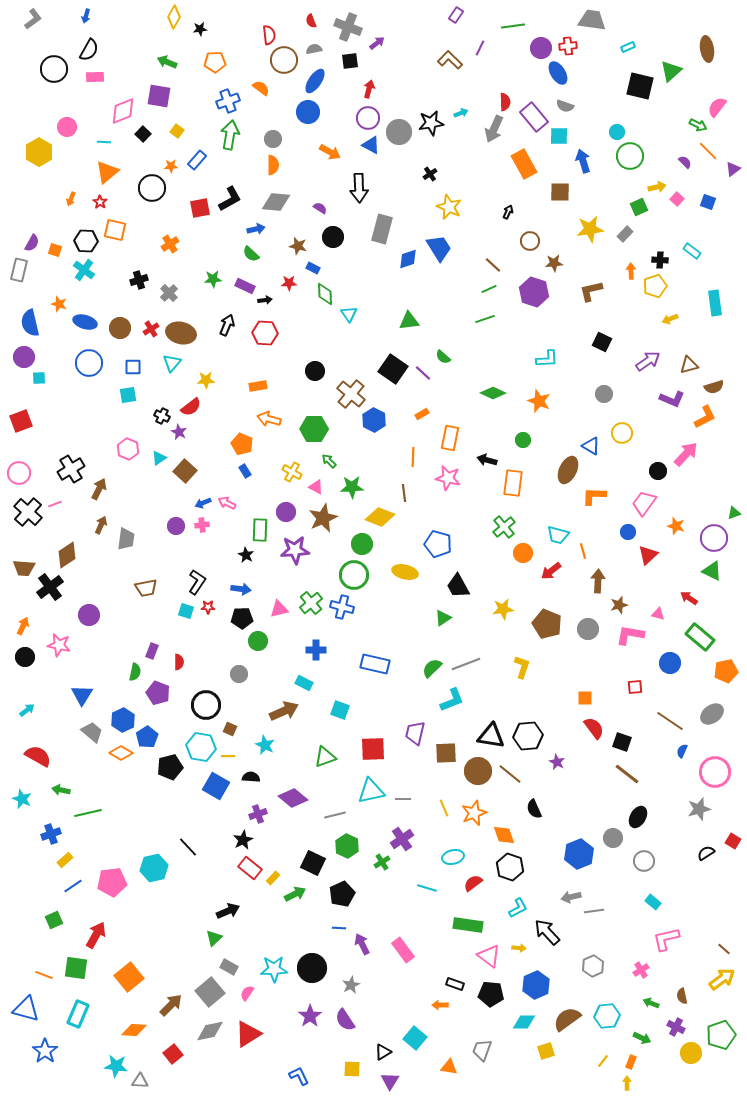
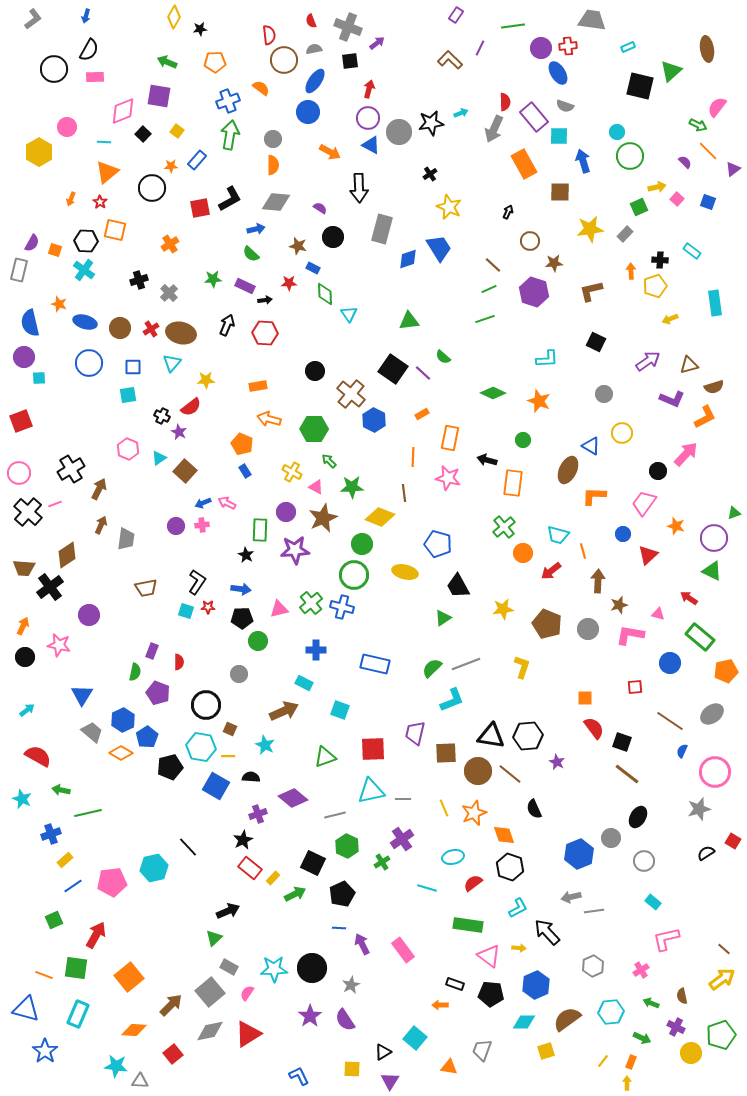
black square at (602, 342): moved 6 px left
blue circle at (628, 532): moved 5 px left, 2 px down
gray circle at (613, 838): moved 2 px left
cyan hexagon at (607, 1016): moved 4 px right, 4 px up
